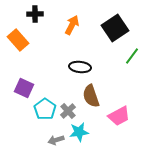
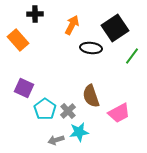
black ellipse: moved 11 px right, 19 px up
pink trapezoid: moved 3 px up
